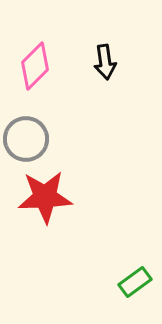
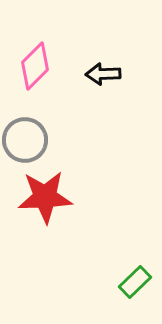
black arrow: moved 2 px left, 12 px down; rotated 96 degrees clockwise
gray circle: moved 1 px left, 1 px down
green rectangle: rotated 8 degrees counterclockwise
